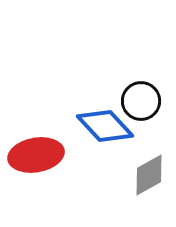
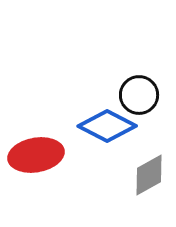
black circle: moved 2 px left, 6 px up
blue diamond: moved 2 px right; rotated 20 degrees counterclockwise
